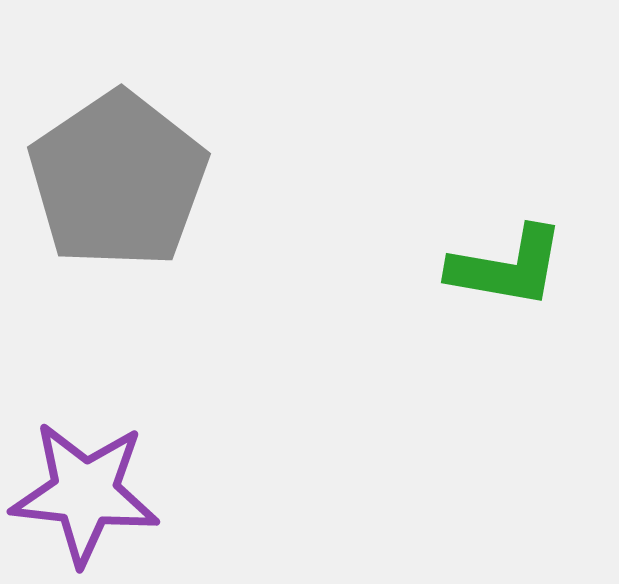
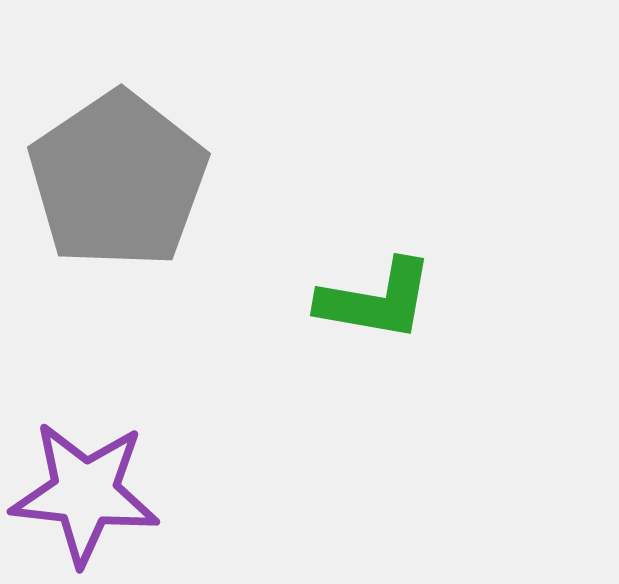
green L-shape: moved 131 px left, 33 px down
